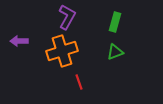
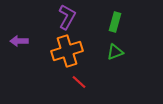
orange cross: moved 5 px right
red line: rotated 28 degrees counterclockwise
